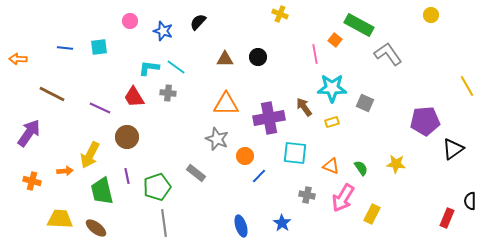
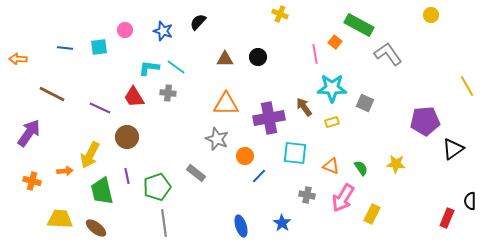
pink circle at (130, 21): moved 5 px left, 9 px down
orange square at (335, 40): moved 2 px down
